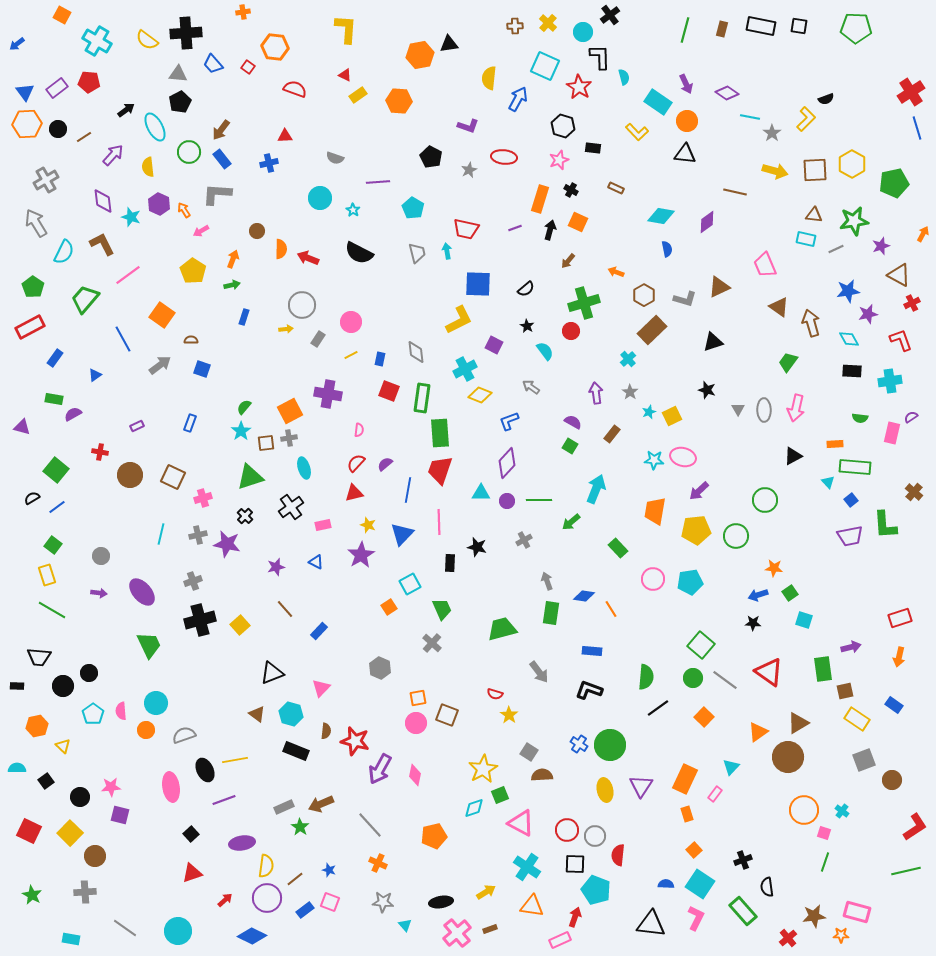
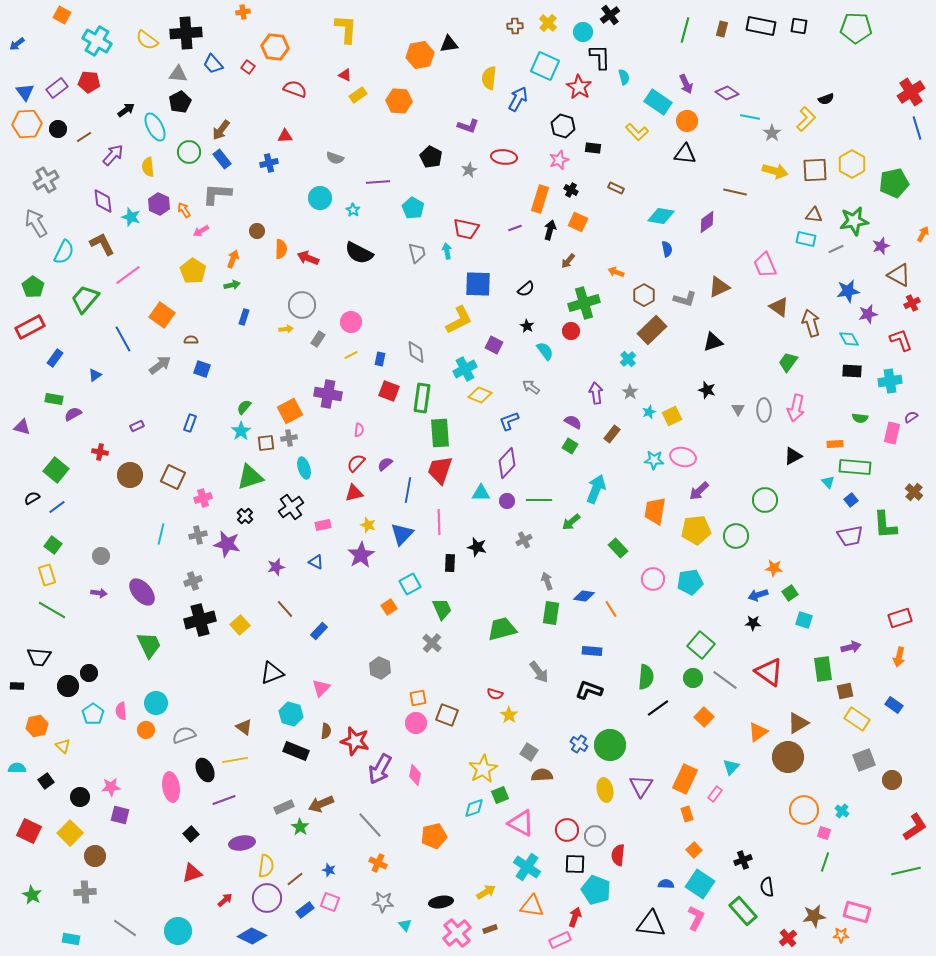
black circle at (63, 686): moved 5 px right
brown triangle at (257, 714): moved 13 px left, 13 px down
